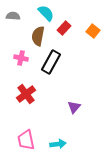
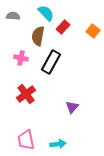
red rectangle: moved 1 px left, 1 px up
purple triangle: moved 2 px left
